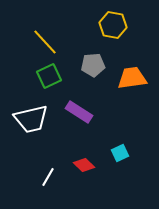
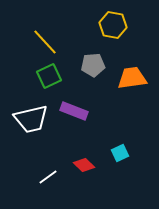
purple rectangle: moved 5 px left, 1 px up; rotated 12 degrees counterclockwise
white line: rotated 24 degrees clockwise
